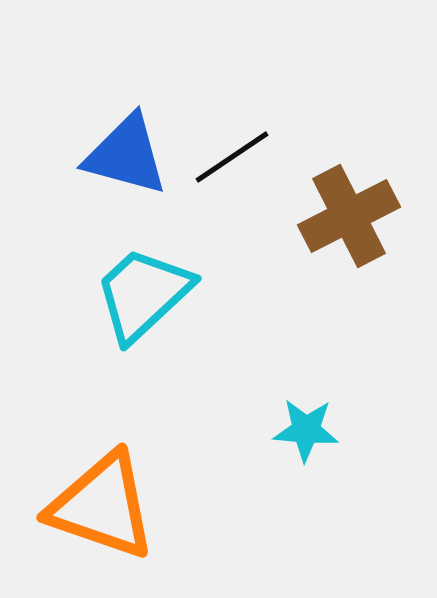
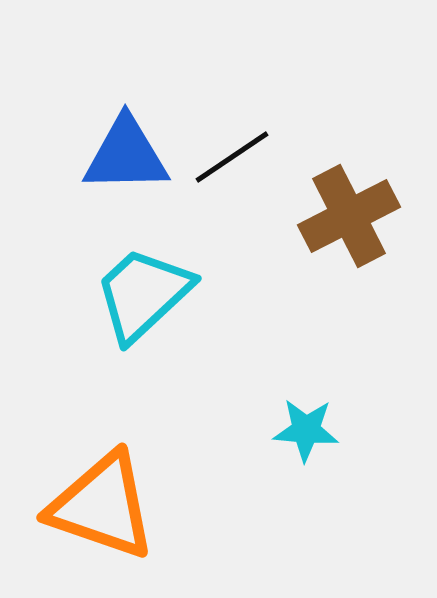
blue triangle: rotated 16 degrees counterclockwise
